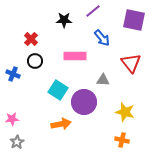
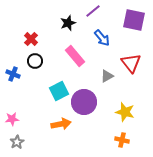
black star: moved 4 px right, 3 px down; rotated 21 degrees counterclockwise
pink rectangle: rotated 50 degrees clockwise
gray triangle: moved 4 px right, 4 px up; rotated 32 degrees counterclockwise
cyan square: moved 1 px right, 1 px down; rotated 30 degrees clockwise
